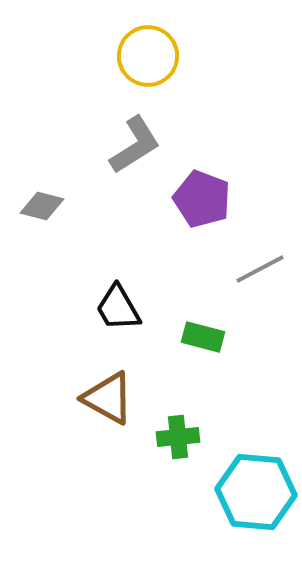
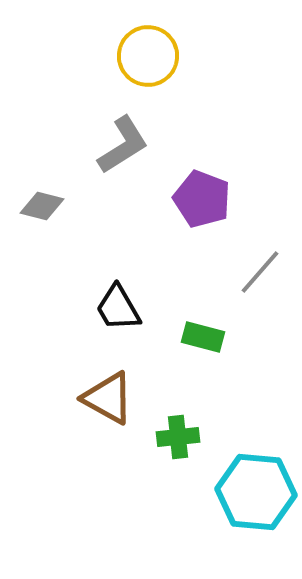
gray L-shape: moved 12 px left
gray line: moved 3 px down; rotated 21 degrees counterclockwise
